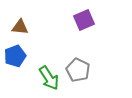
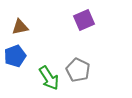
brown triangle: rotated 18 degrees counterclockwise
